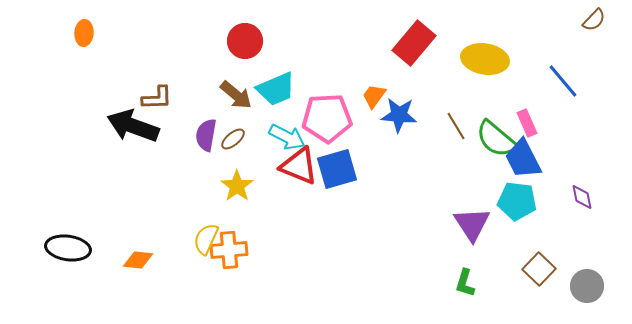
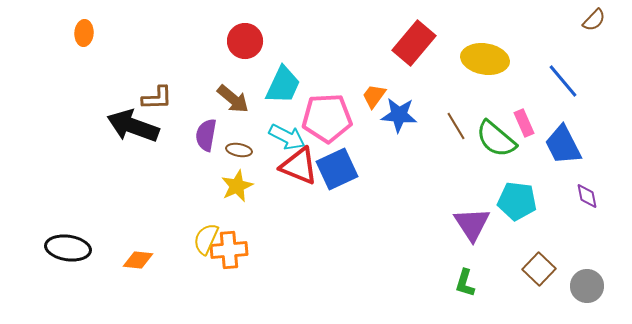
cyan trapezoid: moved 7 px right, 4 px up; rotated 42 degrees counterclockwise
brown arrow: moved 3 px left, 4 px down
pink rectangle: moved 3 px left
brown ellipse: moved 6 px right, 11 px down; rotated 50 degrees clockwise
blue trapezoid: moved 40 px right, 14 px up
blue square: rotated 9 degrees counterclockwise
yellow star: rotated 12 degrees clockwise
purple diamond: moved 5 px right, 1 px up
